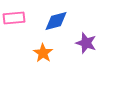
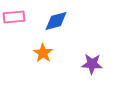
pink rectangle: moved 1 px up
purple star: moved 6 px right, 21 px down; rotated 15 degrees counterclockwise
